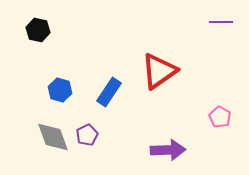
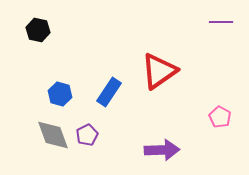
blue hexagon: moved 4 px down
gray diamond: moved 2 px up
purple arrow: moved 6 px left
